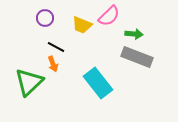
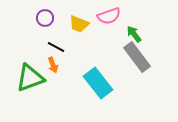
pink semicircle: rotated 25 degrees clockwise
yellow trapezoid: moved 3 px left, 1 px up
green arrow: rotated 132 degrees counterclockwise
gray rectangle: rotated 32 degrees clockwise
orange arrow: moved 1 px down
green triangle: moved 1 px right, 4 px up; rotated 24 degrees clockwise
